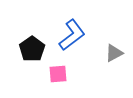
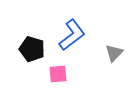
black pentagon: rotated 20 degrees counterclockwise
gray triangle: rotated 18 degrees counterclockwise
